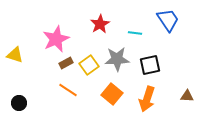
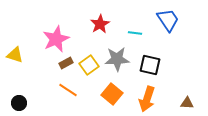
black square: rotated 25 degrees clockwise
brown triangle: moved 7 px down
